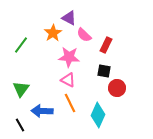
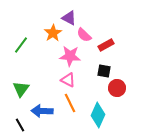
red rectangle: rotated 35 degrees clockwise
pink star: moved 1 px right, 1 px up
